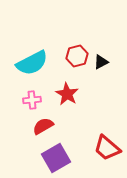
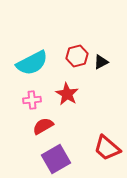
purple square: moved 1 px down
